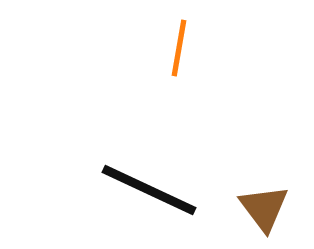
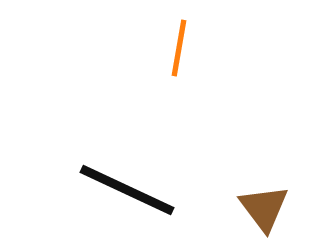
black line: moved 22 px left
